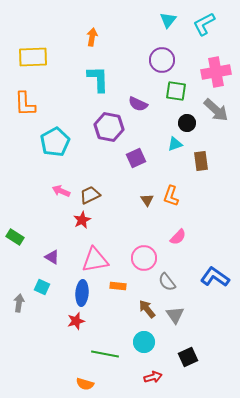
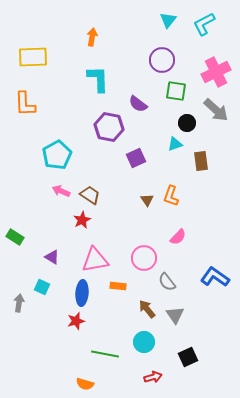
pink cross at (216, 72): rotated 16 degrees counterclockwise
purple semicircle at (138, 104): rotated 12 degrees clockwise
cyan pentagon at (55, 142): moved 2 px right, 13 px down
brown trapezoid at (90, 195): rotated 60 degrees clockwise
